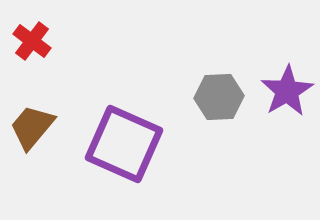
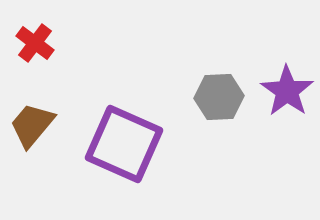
red cross: moved 3 px right, 2 px down
purple star: rotated 6 degrees counterclockwise
brown trapezoid: moved 2 px up
